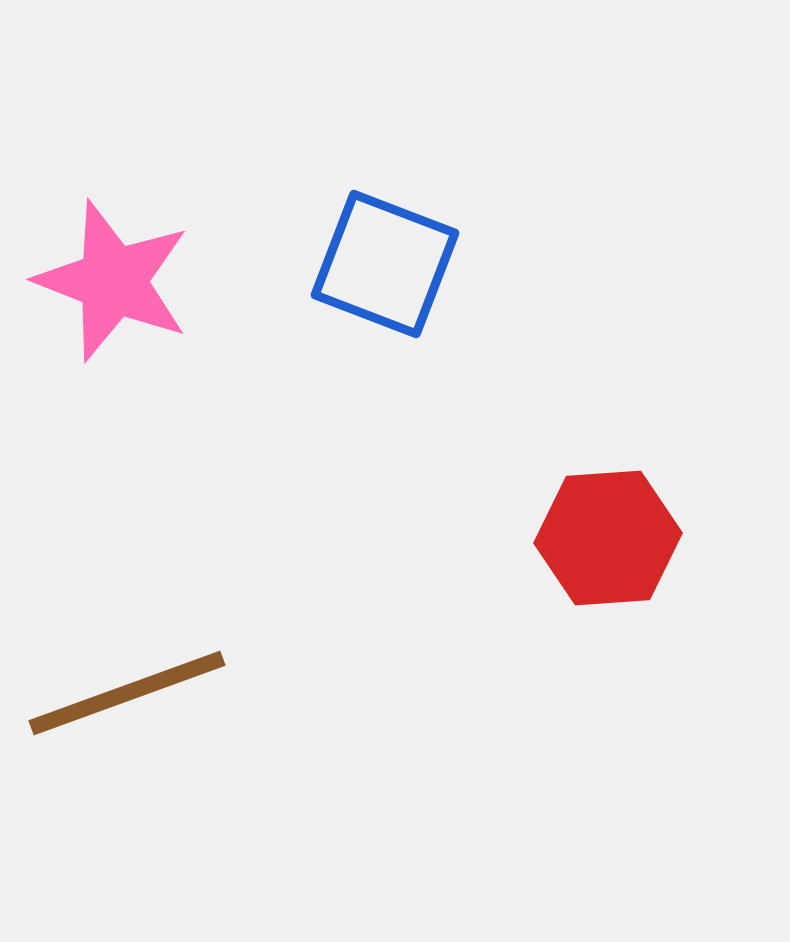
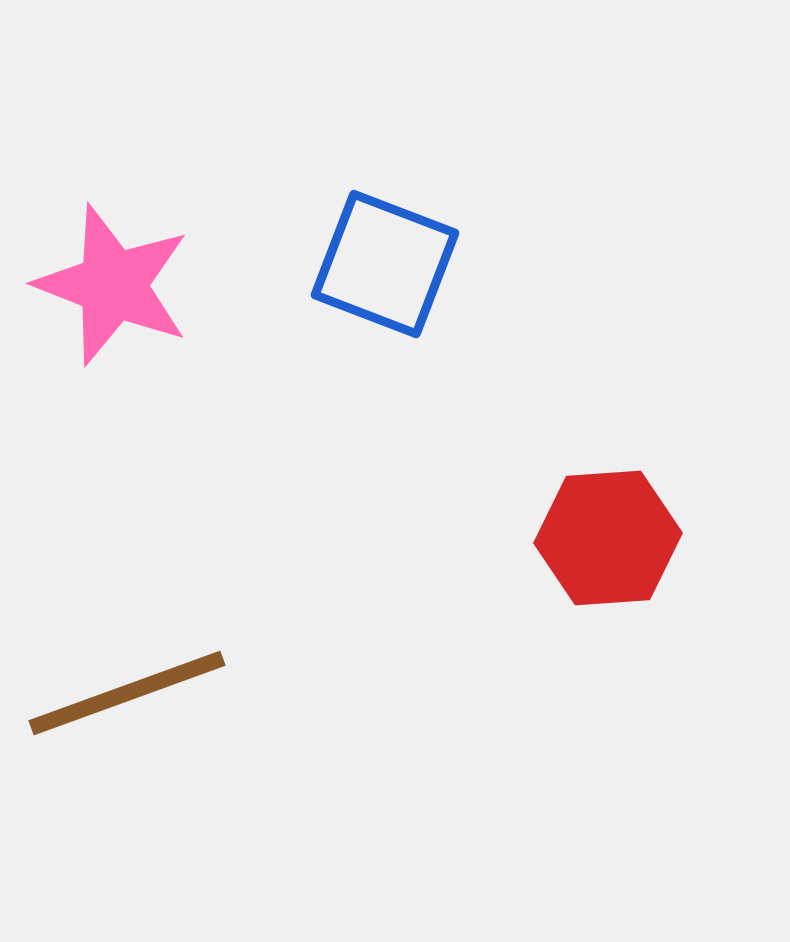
pink star: moved 4 px down
